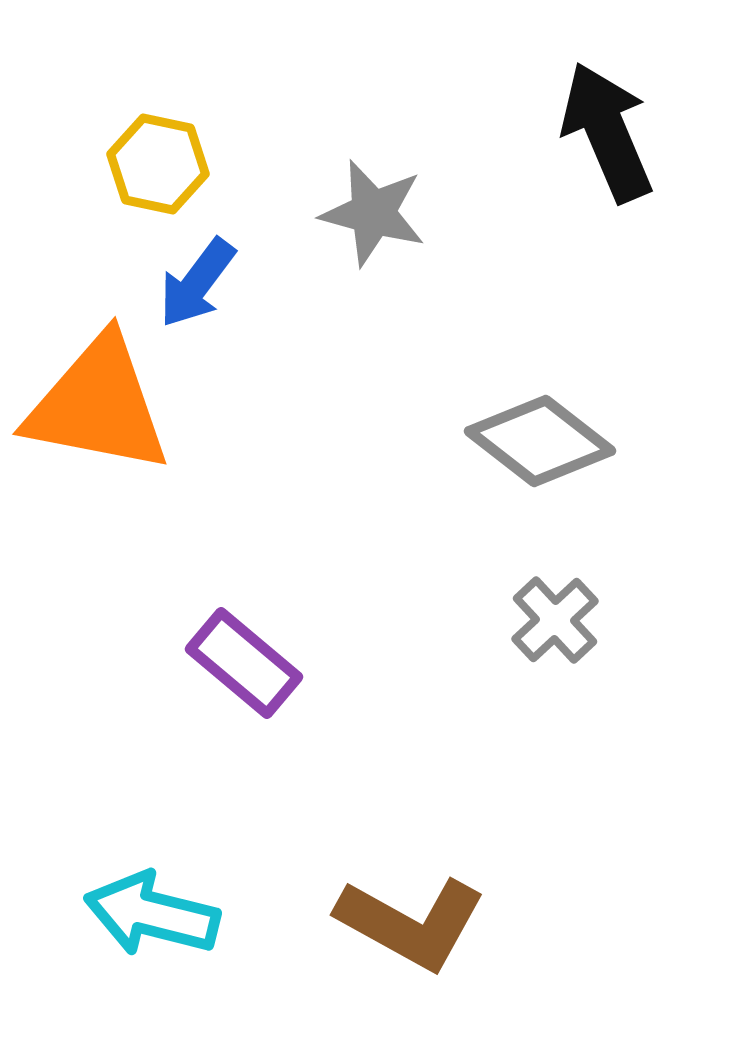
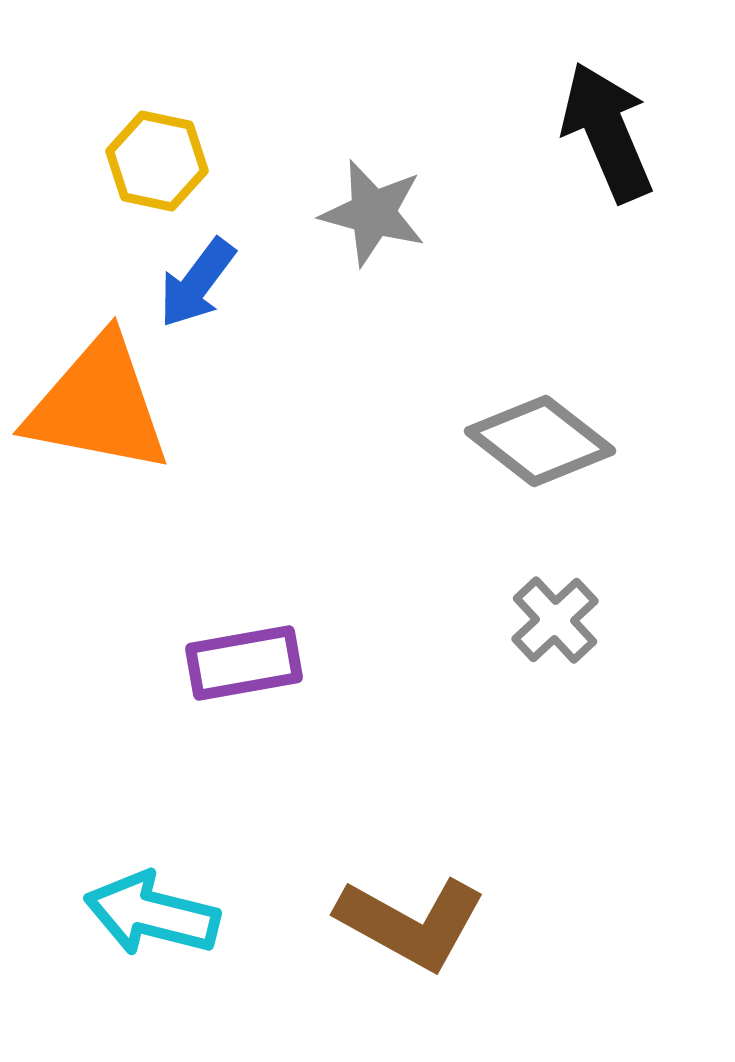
yellow hexagon: moved 1 px left, 3 px up
purple rectangle: rotated 50 degrees counterclockwise
